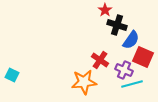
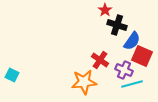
blue semicircle: moved 1 px right, 1 px down
red square: moved 1 px left, 1 px up
